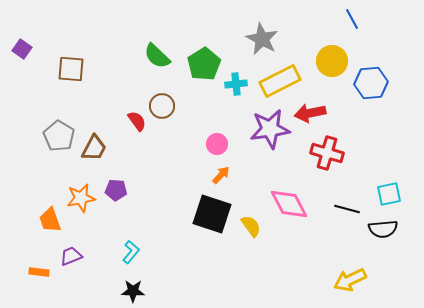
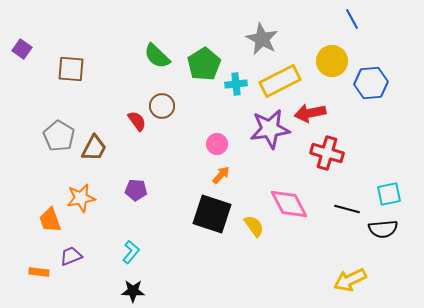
purple pentagon: moved 20 px right
yellow semicircle: moved 3 px right
